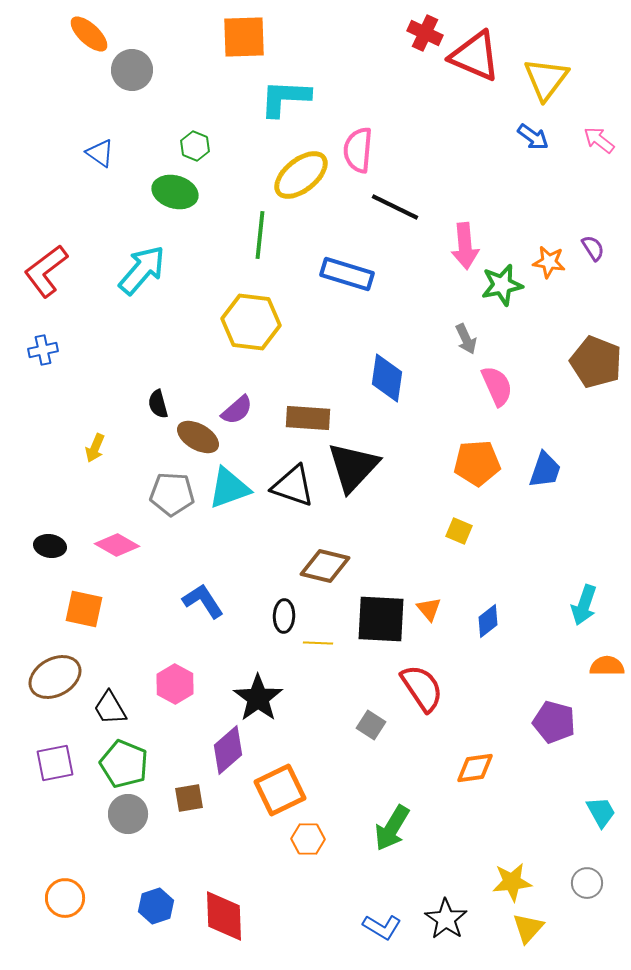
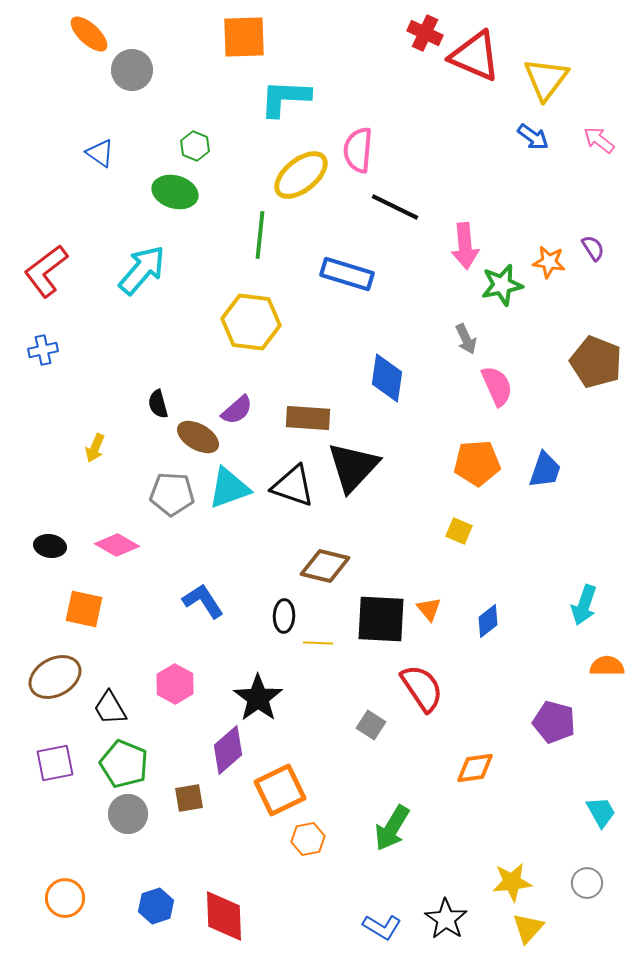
orange hexagon at (308, 839): rotated 12 degrees counterclockwise
